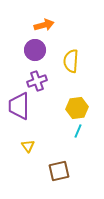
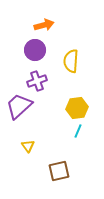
purple trapezoid: rotated 48 degrees clockwise
